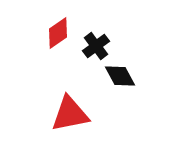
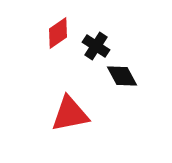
black cross: rotated 20 degrees counterclockwise
black diamond: moved 2 px right
